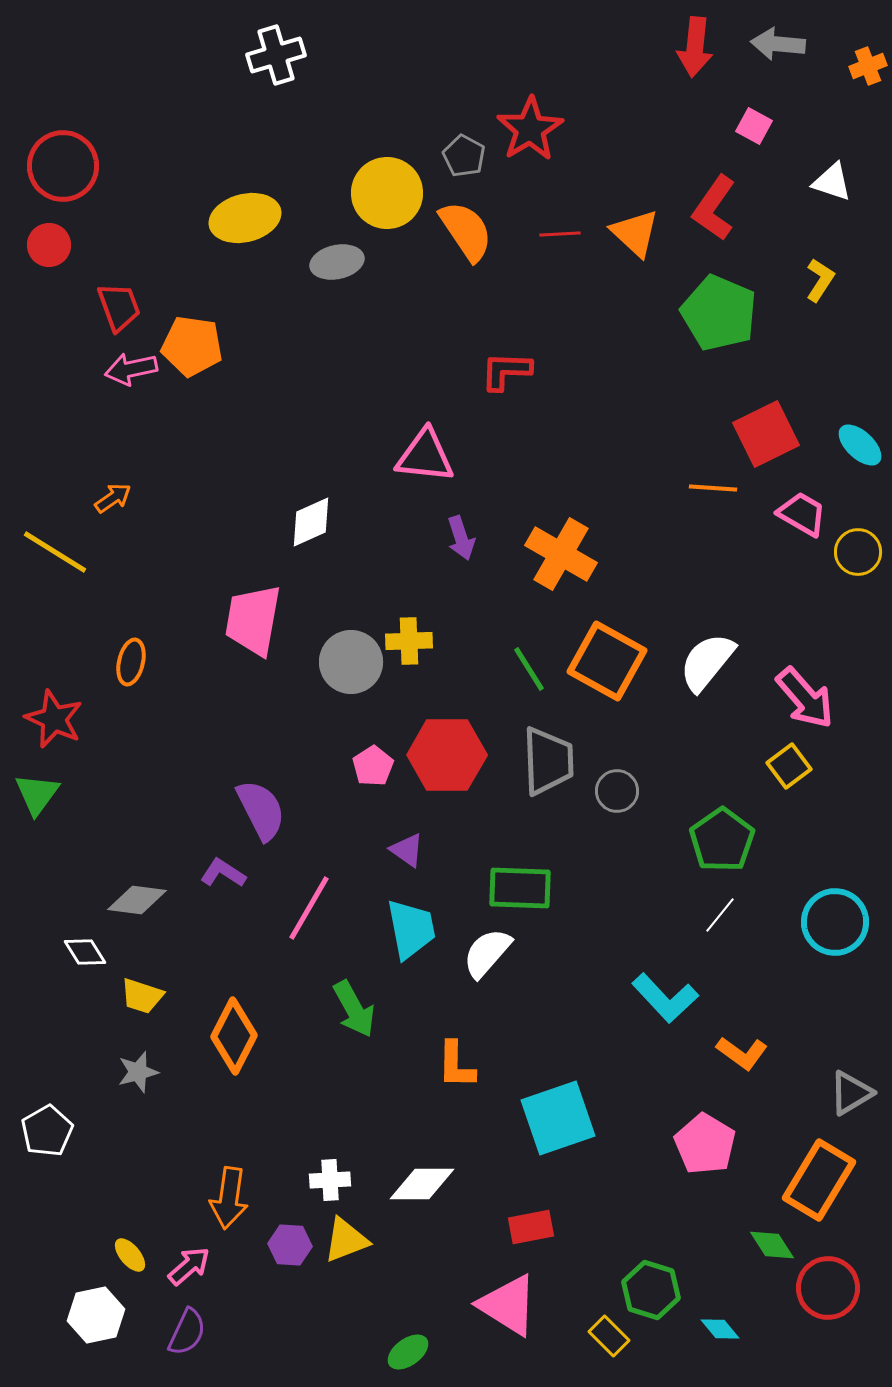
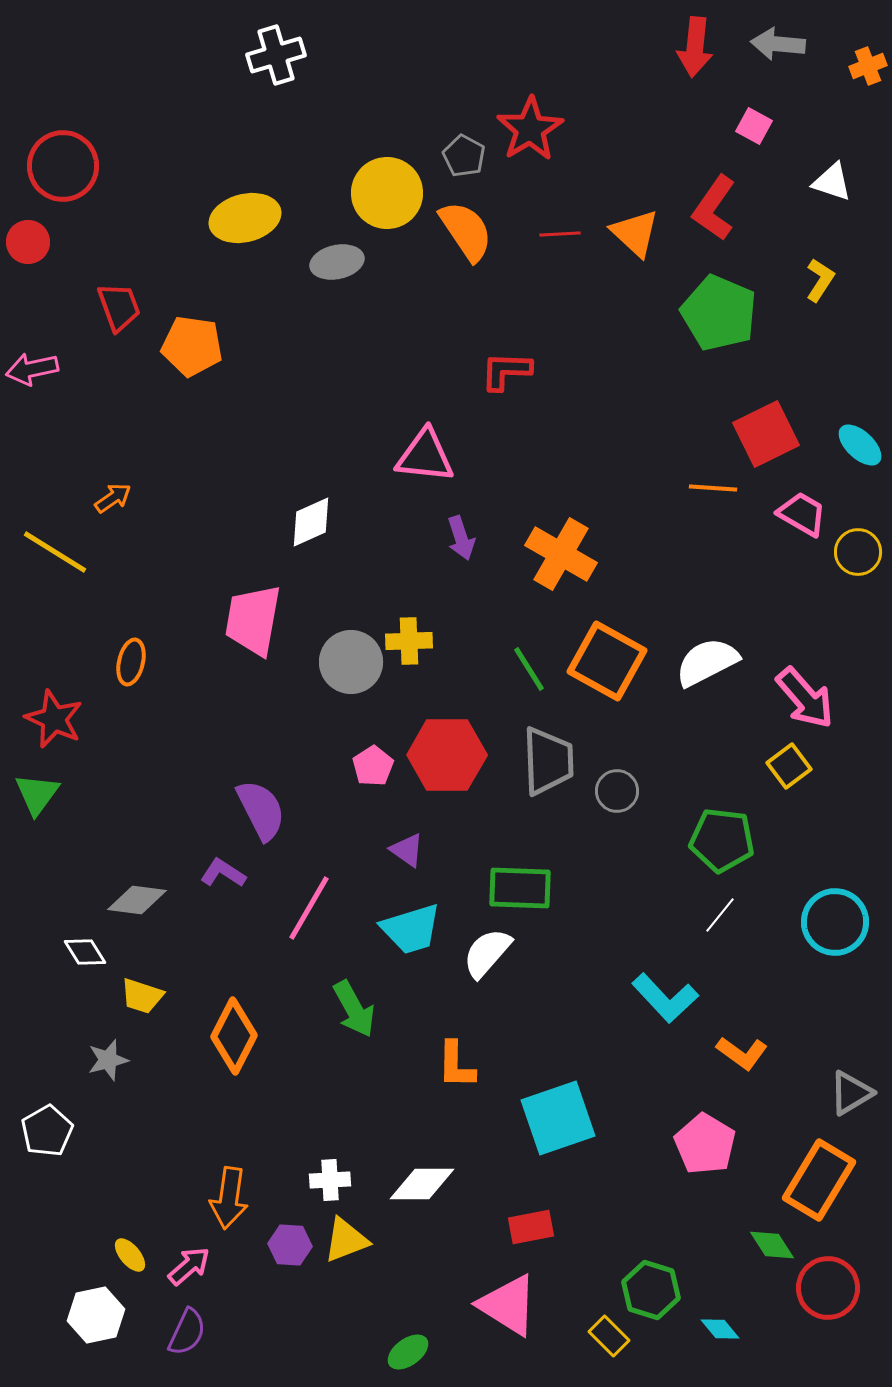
red circle at (49, 245): moved 21 px left, 3 px up
pink arrow at (131, 369): moved 99 px left
white semicircle at (707, 662): rotated 24 degrees clockwise
green pentagon at (722, 840): rotated 30 degrees counterclockwise
cyan trapezoid at (411, 929): rotated 84 degrees clockwise
gray star at (138, 1072): moved 30 px left, 12 px up
